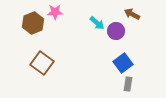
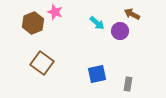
pink star: rotated 21 degrees clockwise
purple circle: moved 4 px right
blue square: moved 26 px left, 11 px down; rotated 24 degrees clockwise
